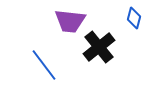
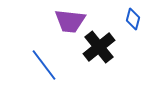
blue diamond: moved 1 px left, 1 px down
